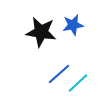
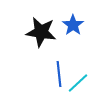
blue star: rotated 25 degrees counterclockwise
blue line: rotated 55 degrees counterclockwise
